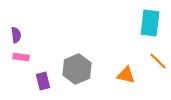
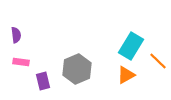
cyan rectangle: moved 19 px left, 23 px down; rotated 24 degrees clockwise
pink rectangle: moved 5 px down
orange triangle: rotated 42 degrees counterclockwise
